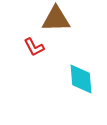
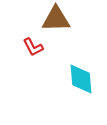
red L-shape: moved 1 px left
